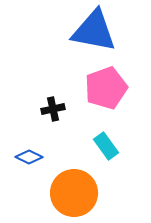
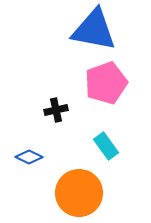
blue triangle: moved 1 px up
pink pentagon: moved 5 px up
black cross: moved 3 px right, 1 px down
orange circle: moved 5 px right
